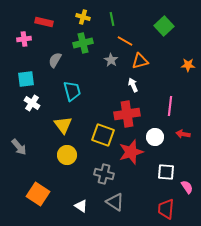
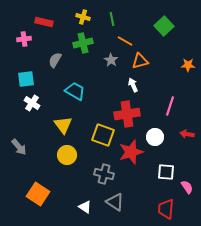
cyan trapezoid: moved 3 px right; rotated 45 degrees counterclockwise
pink line: rotated 12 degrees clockwise
red arrow: moved 4 px right
white triangle: moved 4 px right, 1 px down
